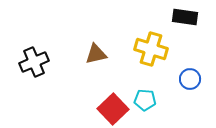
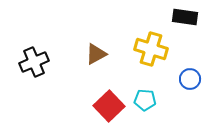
brown triangle: rotated 15 degrees counterclockwise
red square: moved 4 px left, 3 px up
